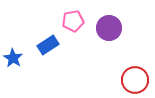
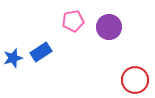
purple circle: moved 1 px up
blue rectangle: moved 7 px left, 7 px down
blue star: rotated 24 degrees clockwise
